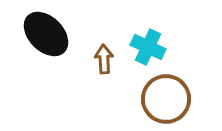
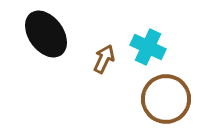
black ellipse: rotated 9 degrees clockwise
brown arrow: rotated 28 degrees clockwise
